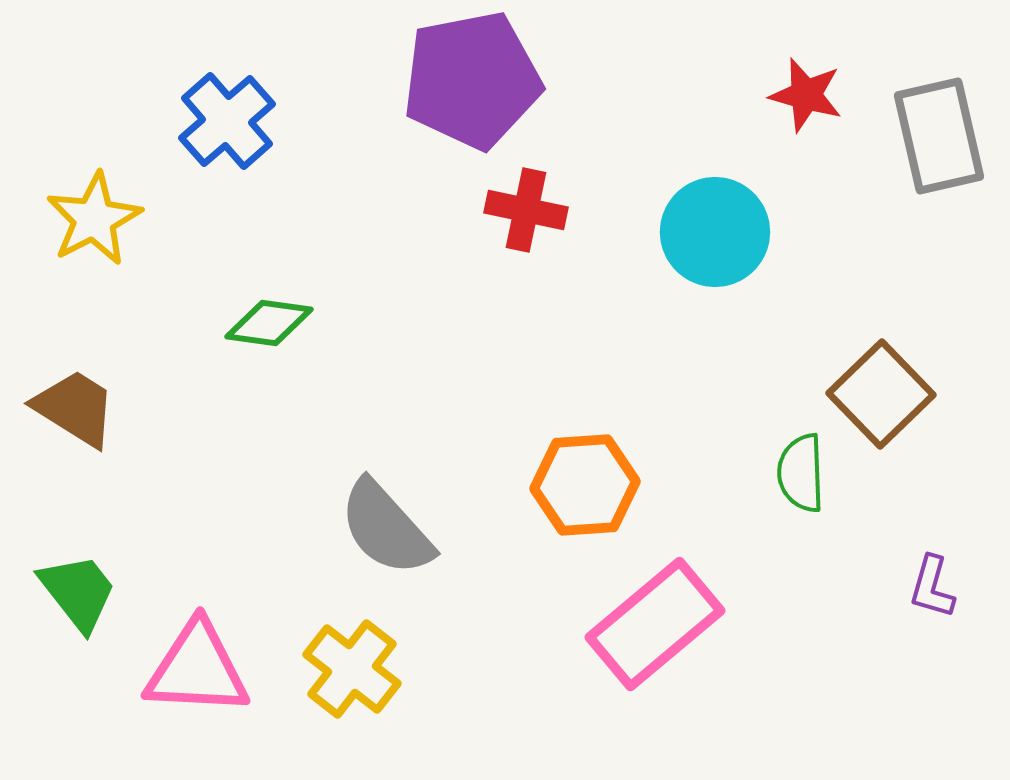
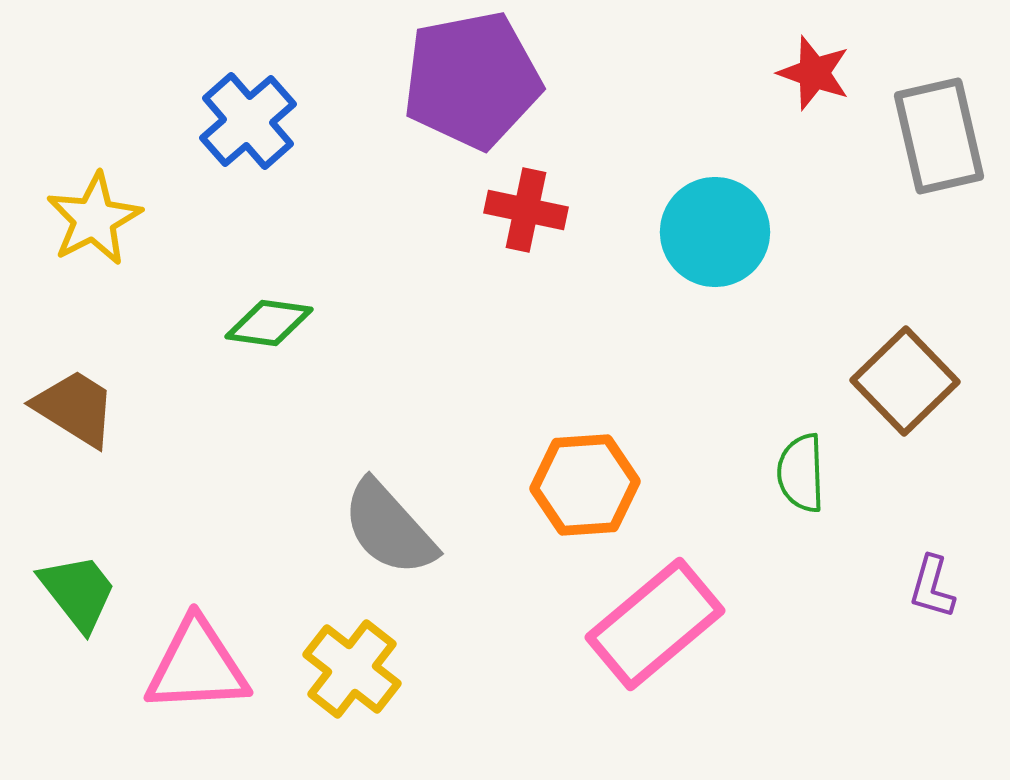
red star: moved 8 px right, 22 px up; rotated 4 degrees clockwise
blue cross: moved 21 px right
brown square: moved 24 px right, 13 px up
gray semicircle: moved 3 px right
pink triangle: moved 3 px up; rotated 6 degrees counterclockwise
